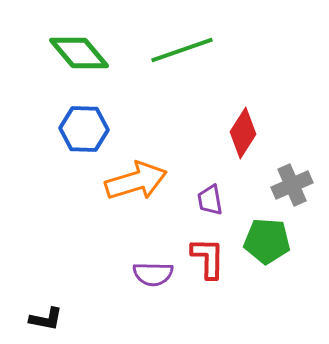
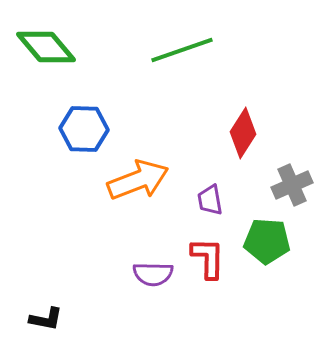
green diamond: moved 33 px left, 6 px up
orange arrow: moved 2 px right, 1 px up; rotated 4 degrees counterclockwise
